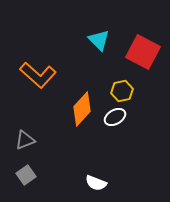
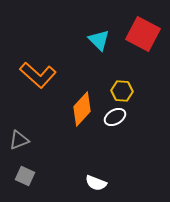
red square: moved 18 px up
yellow hexagon: rotated 15 degrees clockwise
gray triangle: moved 6 px left
gray square: moved 1 px left, 1 px down; rotated 30 degrees counterclockwise
